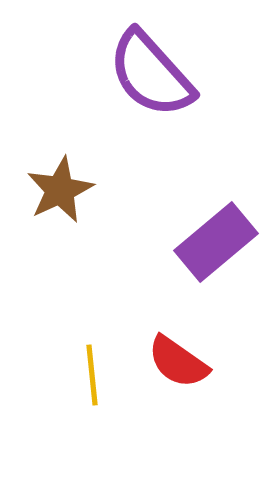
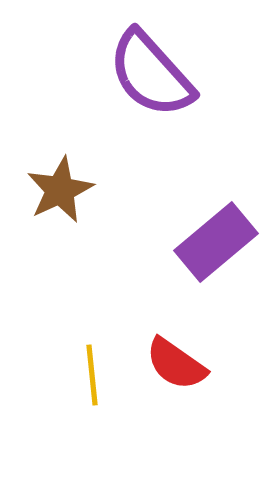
red semicircle: moved 2 px left, 2 px down
